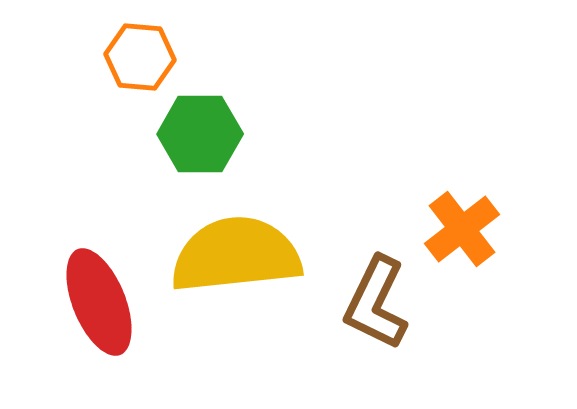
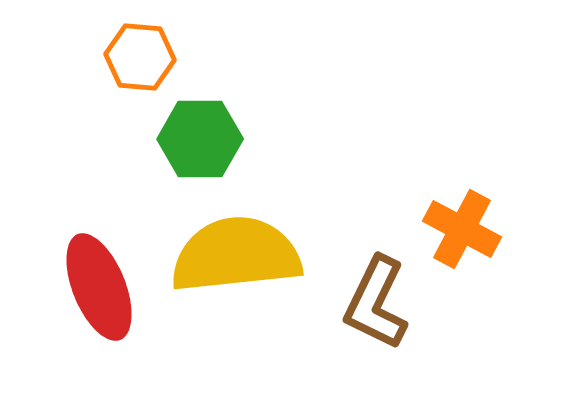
green hexagon: moved 5 px down
orange cross: rotated 24 degrees counterclockwise
red ellipse: moved 15 px up
